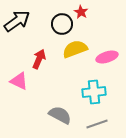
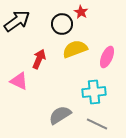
pink ellipse: rotated 50 degrees counterclockwise
gray semicircle: rotated 60 degrees counterclockwise
gray line: rotated 45 degrees clockwise
